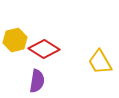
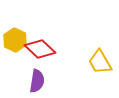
yellow hexagon: rotated 20 degrees counterclockwise
red diamond: moved 4 px left; rotated 12 degrees clockwise
